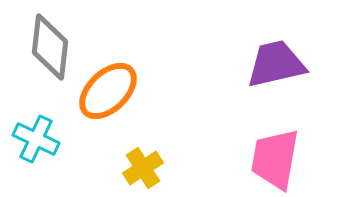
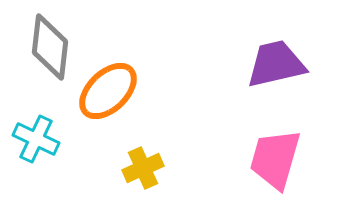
pink trapezoid: rotated 6 degrees clockwise
yellow cross: rotated 9 degrees clockwise
